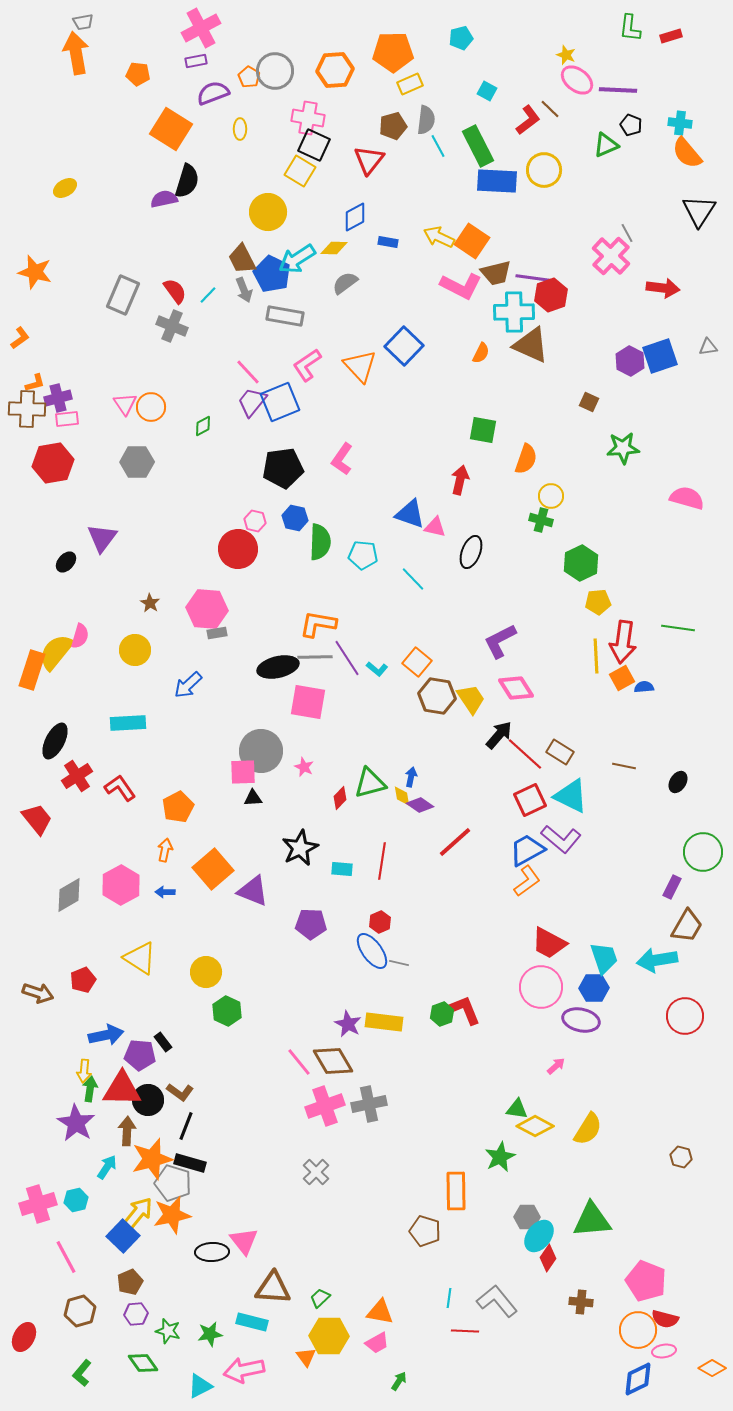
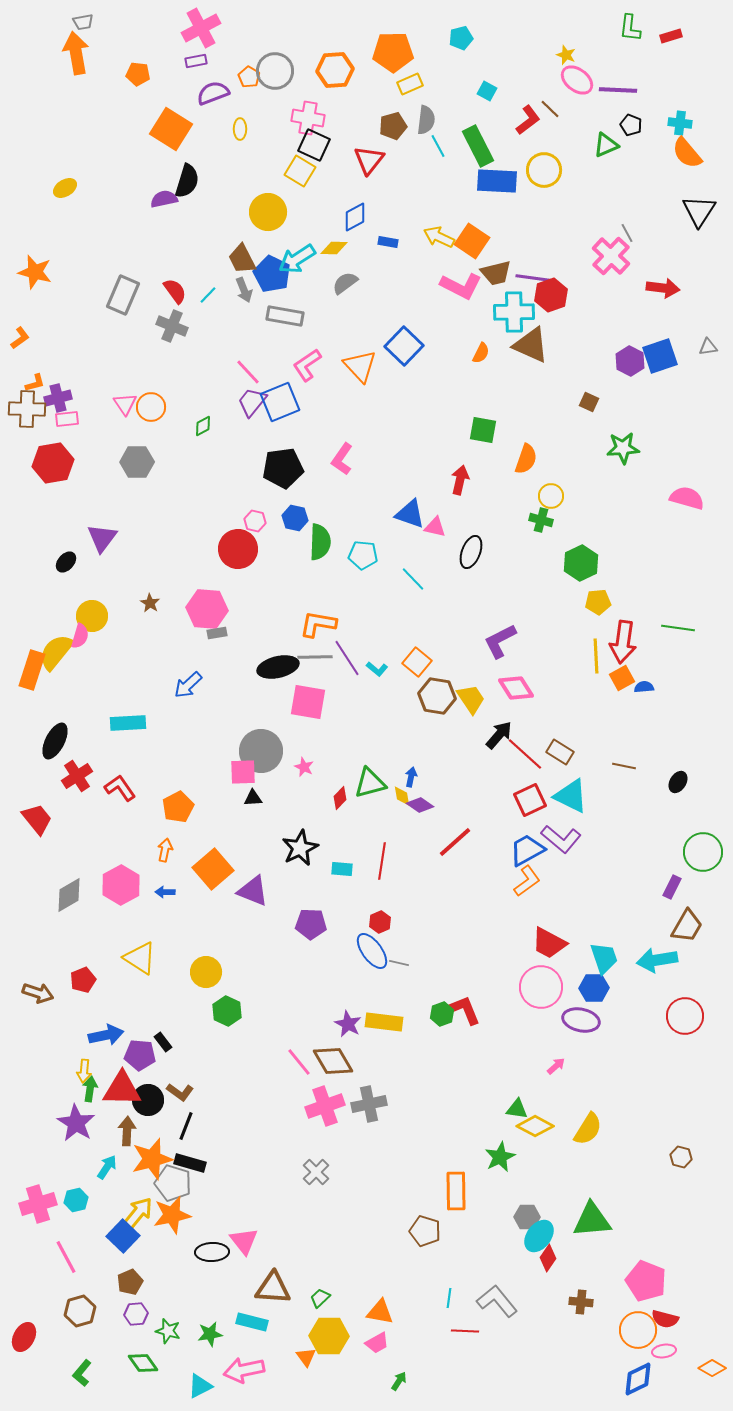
yellow circle at (135, 650): moved 43 px left, 34 px up
